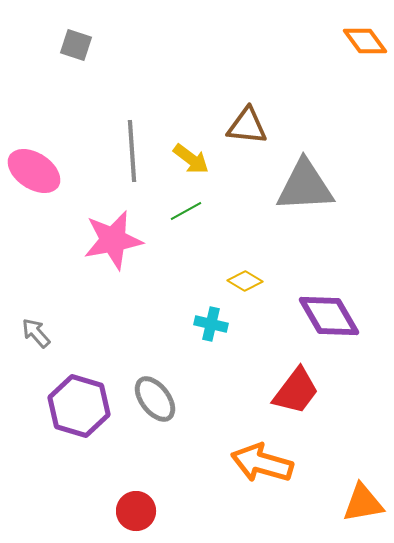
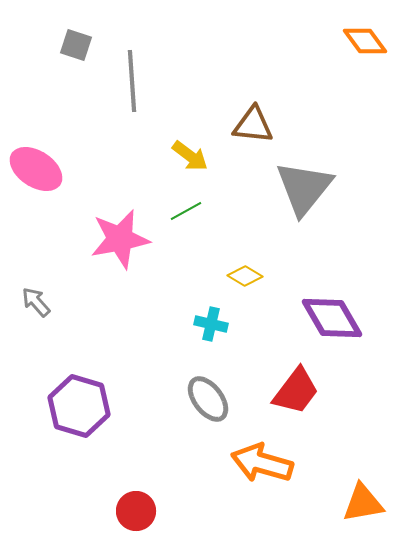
brown triangle: moved 6 px right, 1 px up
gray line: moved 70 px up
yellow arrow: moved 1 px left, 3 px up
pink ellipse: moved 2 px right, 2 px up
gray triangle: moved 1 px left, 2 px down; rotated 48 degrees counterclockwise
pink star: moved 7 px right, 1 px up
yellow diamond: moved 5 px up
purple diamond: moved 3 px right, 2 px down
gray arrow: moved 31 px up
gray ellipse: moved 53 px right
